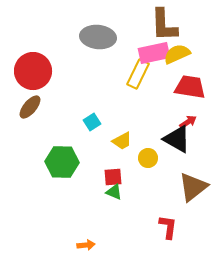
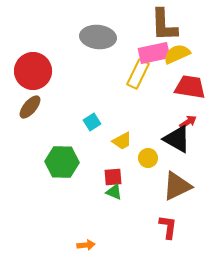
brown triangle: moved 16 px left, 1 px up; rotated 12 degrees clockwise
